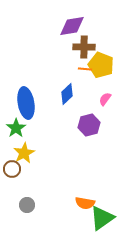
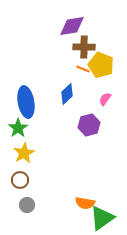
orange line: moved 2 px left; rotated 16 degrees clockwise
blue ellipse: moved 1 px up
green star: moved 2 px right
brown circle: moved 8 px right, 11 px down
